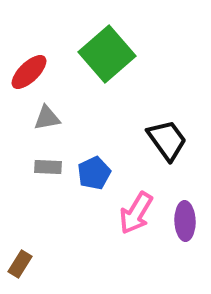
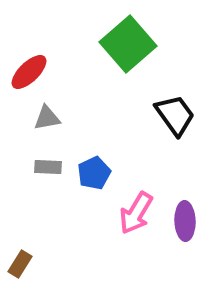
green square: moved 21 px right, 10 px up
black trapezoid: moved 8 px right, 25 px up
